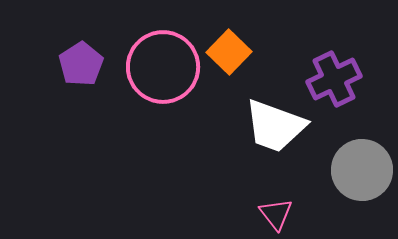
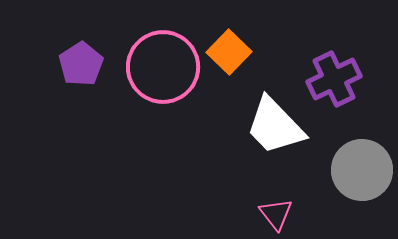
white trapezoid: rotated 26 degrees clockwise
